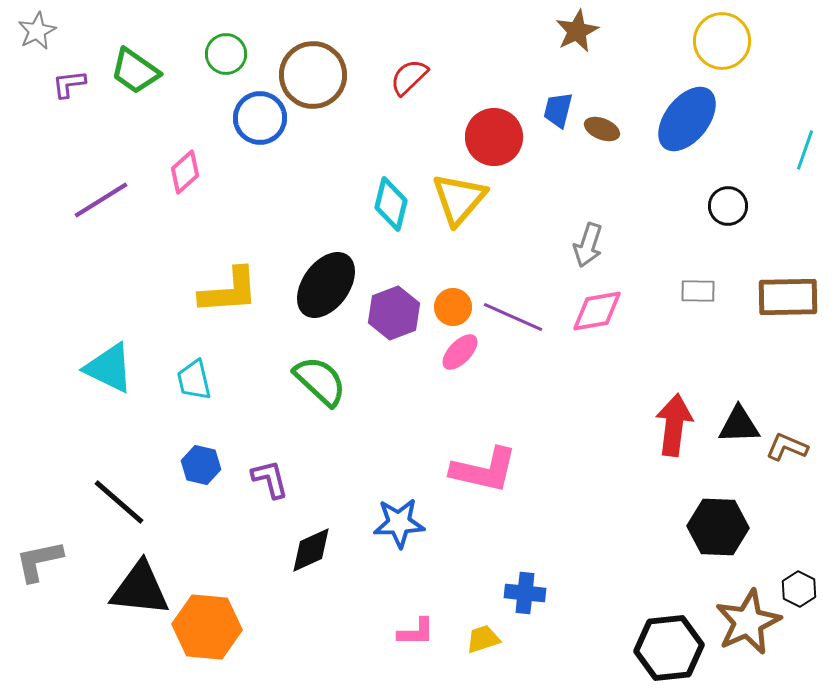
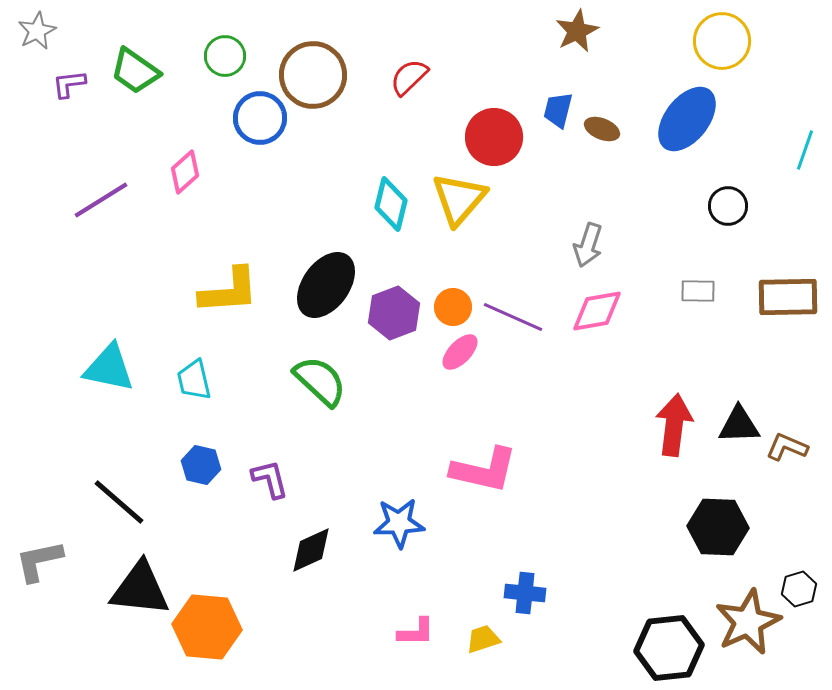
green circle at (226, 54): moved 1 px left, 2 px down
cyan triangle at (109, 368): rotated 14 degrees counterclockwise
black hexagon at (799, 589): rotated 16 degrees clockwise
